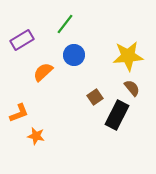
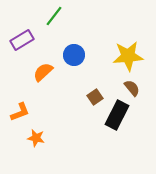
green line: moved 11 px left, 8 px up
orange L-shape: moved 1 px right, 1 px up
orange star: moved 2 px down
